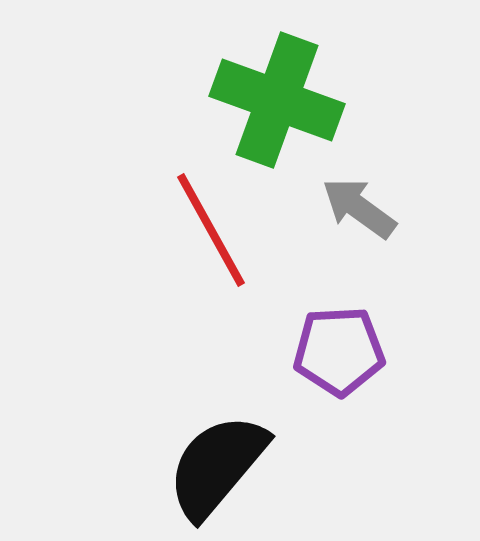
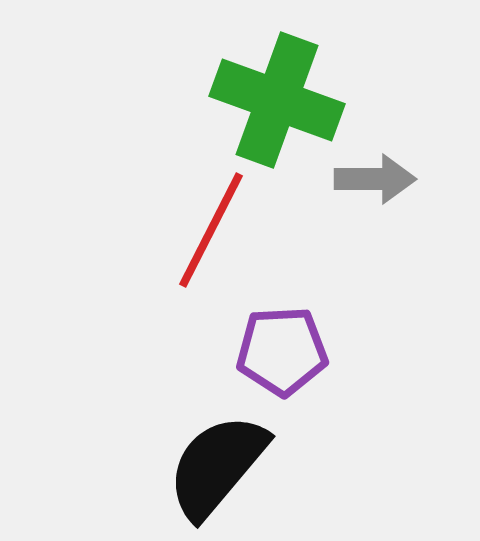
gray arrow: moved 16 px right, 29 px up; rotated 144 degrees clockwise
red line: rotated 56 degrees clockwise
purple pentagon: moved 57 px left
